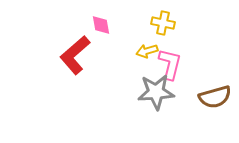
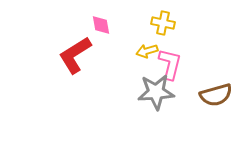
red L-shape: rotated 9 degrees clockwise
brown semicircle: moved 1 px right, 2 px up
